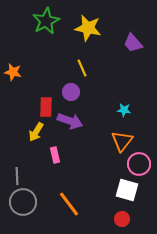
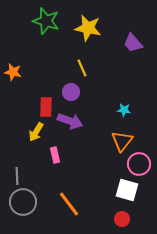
green star: rotated 28 degrees counterclockwise
